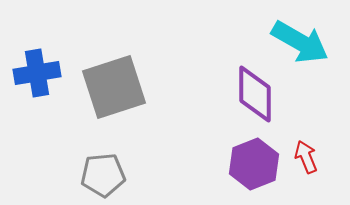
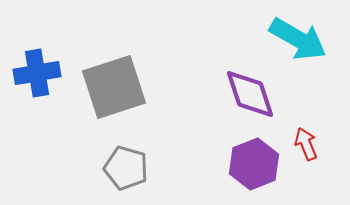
cyan arrow: moved 2 px left, 3 px up
purple diamond: moved 5 px left; rotated 18 degrees counterclockwise
red arrow: moved 13 px up
gray pentagon: moved 23 px right, 7 px up; rotated 21 degrees clockwise
